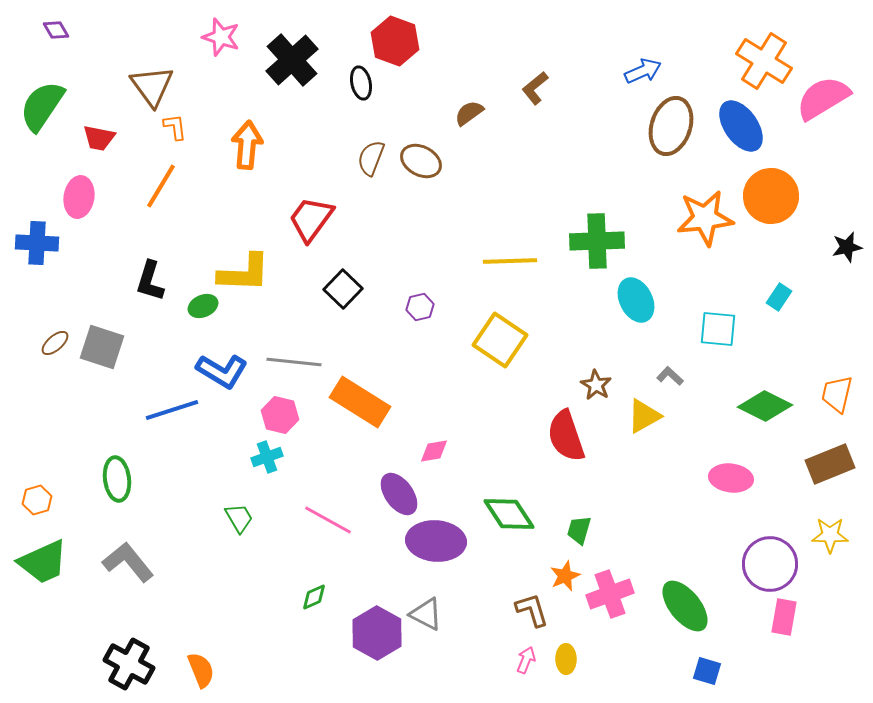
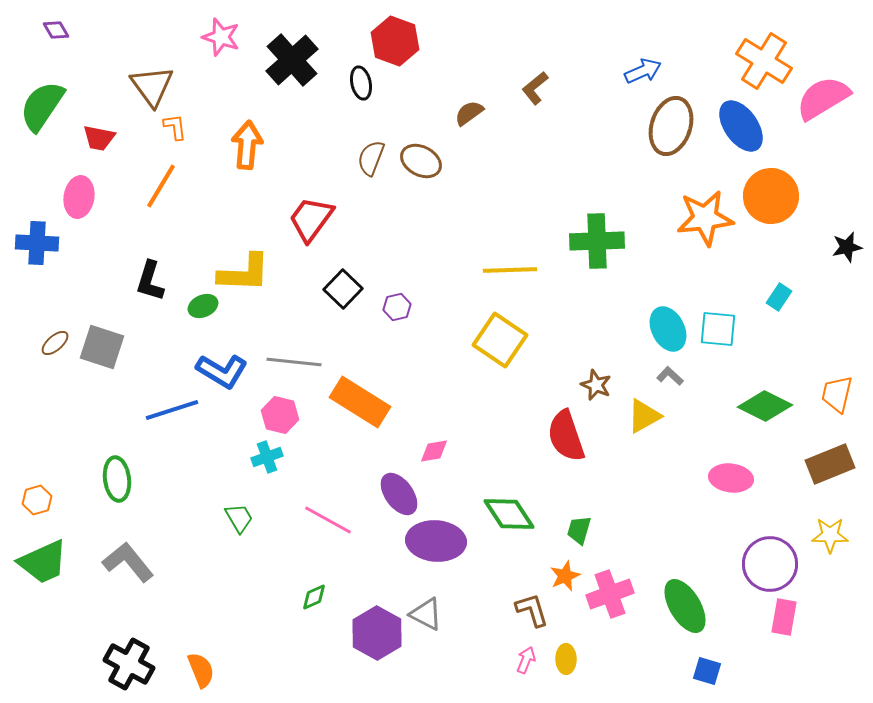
yellow line at (510, 261): moved 9 px down
cyan ellipse at (636, 300): moved 32 px right, 29 px down
purple hexagon at (420, 307): moved 23 px left
brown star at (596, 385): rotated 8 degrees counterclockwise
green ellipse at (685, 606): rotated 8 degrees clockwise
